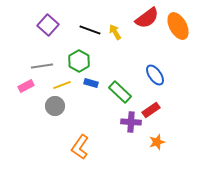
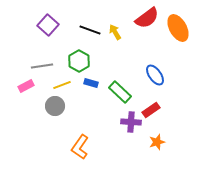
orange ellipse: moved 2 px down
